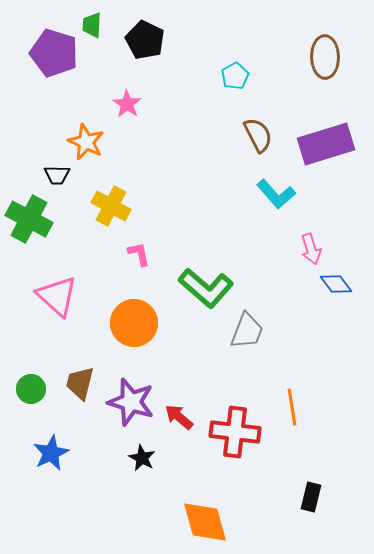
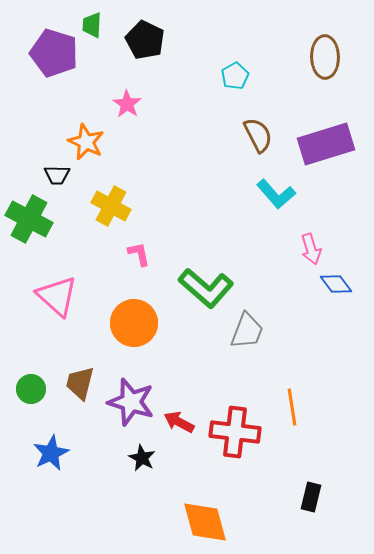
red arrow: moved 5 px down; rotated 12 degrees counterclockwise
